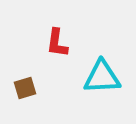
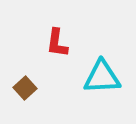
brown square: rotated 25 degrees counterclockwise
